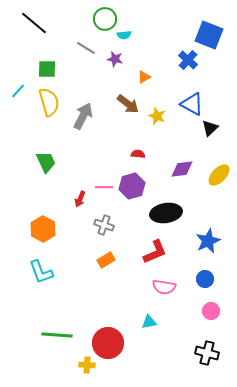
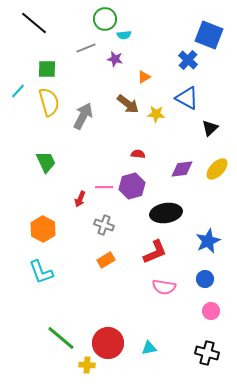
gray line: rotated 54 degrees counterclockwise
blue triangle: moved 5 px left, 6 px up
yellow star: moved 1 px left, 2 px up; rotated 18 degrees counterclockwise
yellow ellipse: moved 2 px left, 6 px up
cyan triangle: moved 26 px down
green line: moved 4 px right, 3 px down; rotated 36 degrees clockwise
